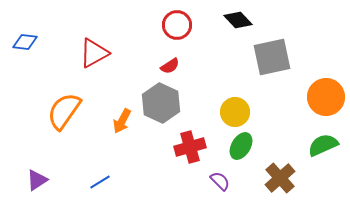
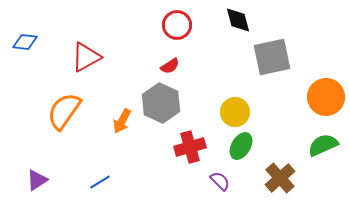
black diamond: rotated 28 degrees clockwise
red triangle: moved 8 px left, 4 px down
